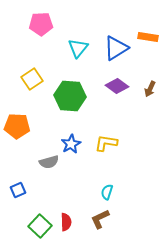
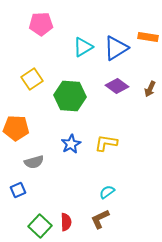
cyan triangle: moved 5 px right, 1 px up; rotated 20 degrees clockwise
orange pentagon: moved 1 px left, 2 px down
gray semicircle: moved 15 px left
cyan semicircle: rotated 35 degrees clockwise
